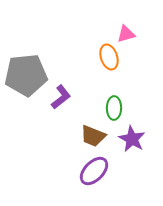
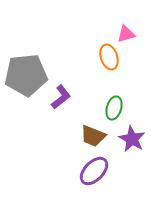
green ellipse: rotated 15 degrees clockwise
